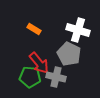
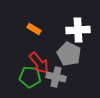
white cross: rotated 20 degrees counterclockwise
